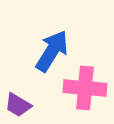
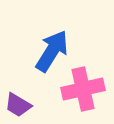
pink cross: moved 2 px left, 1 px down; rotated 18 degrees counterclockwise
